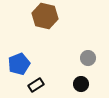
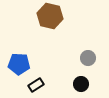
brown hexagon: moved 5 px right
blue pentagon: rotated 25 degrees clockwise
